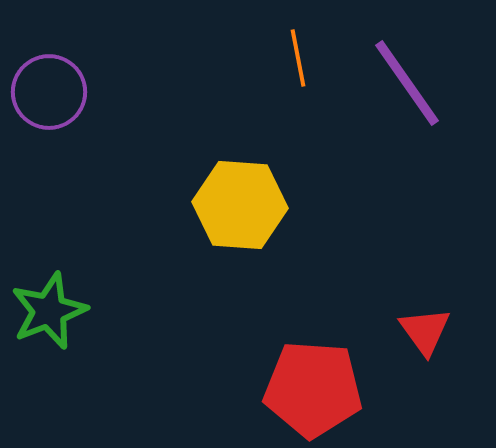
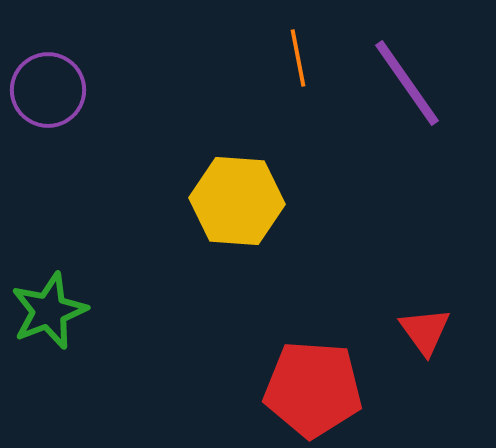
purple circle: moved 1 px left, 2 px up
yellow hexagon: moved 3 px left, 4 px up
